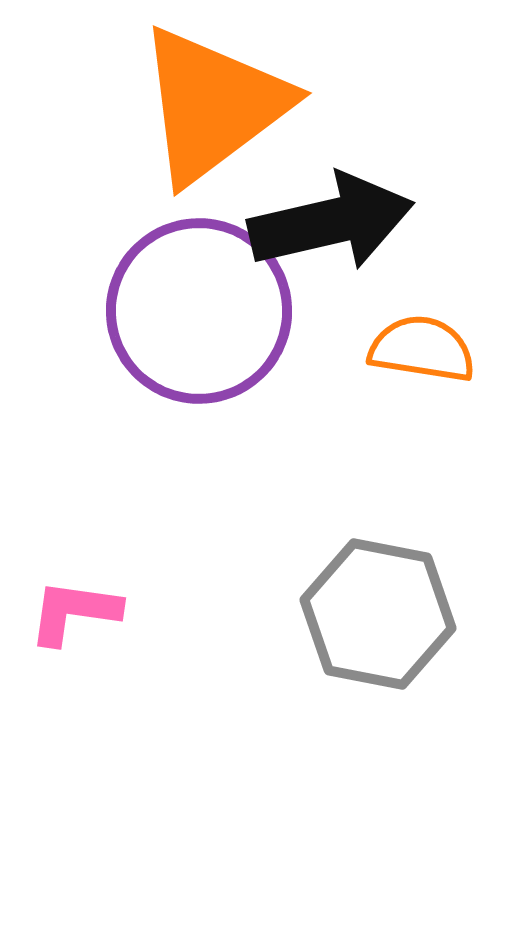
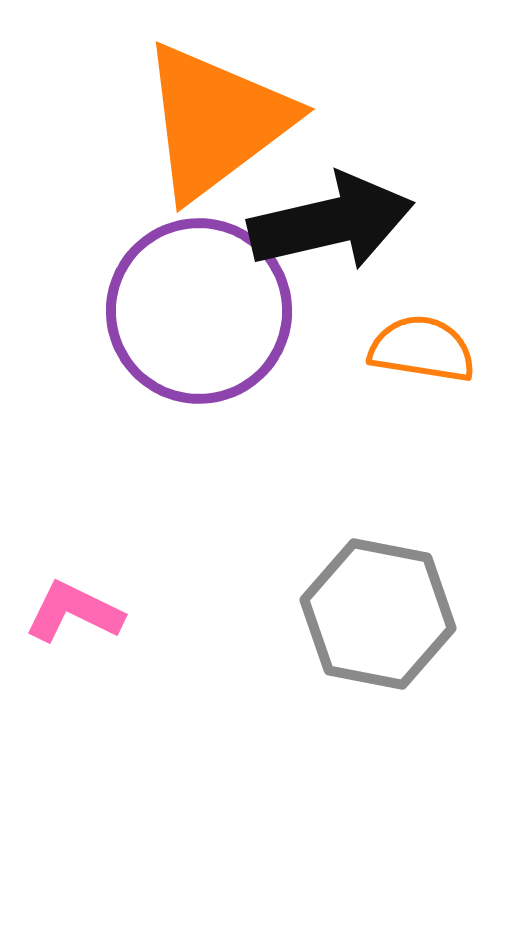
orange triangle: moved 3 px right, 16 px down
pink L-shape: rotated 18 degrees clockwise
